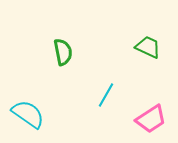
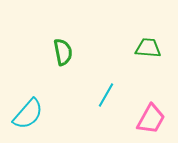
green trapezoid: moved 1 px down; rotated 20 degrees counterclockwise
cyan semicircle: rotated 96 degrees clockwise
pink trapezoid: rotated 28 degrees counterclockwise
